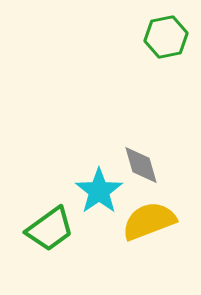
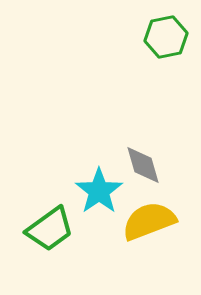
gray diamond: moved 2 px right
